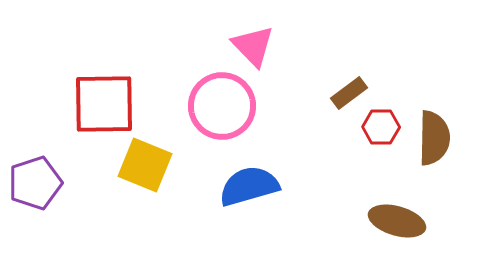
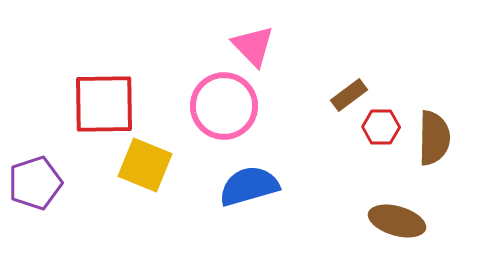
brown rectangle: moved 2 px down
pink circle: moved 2 px right
